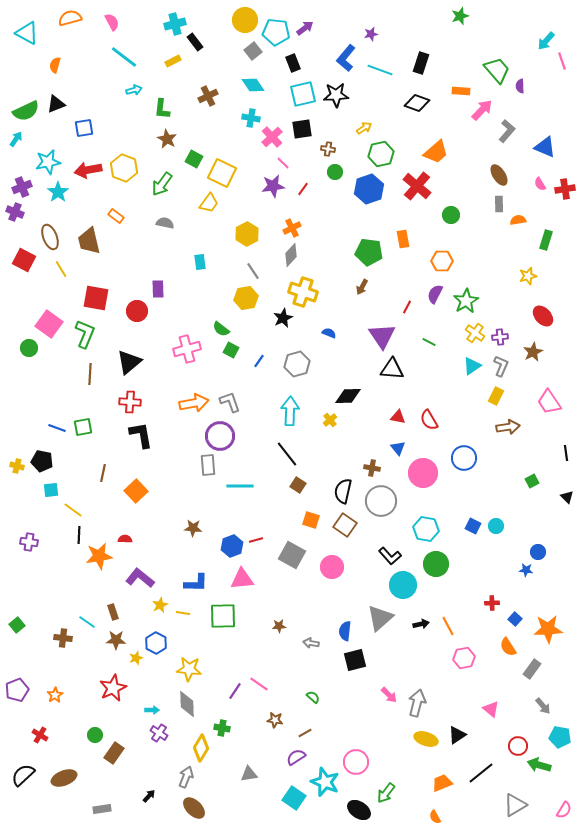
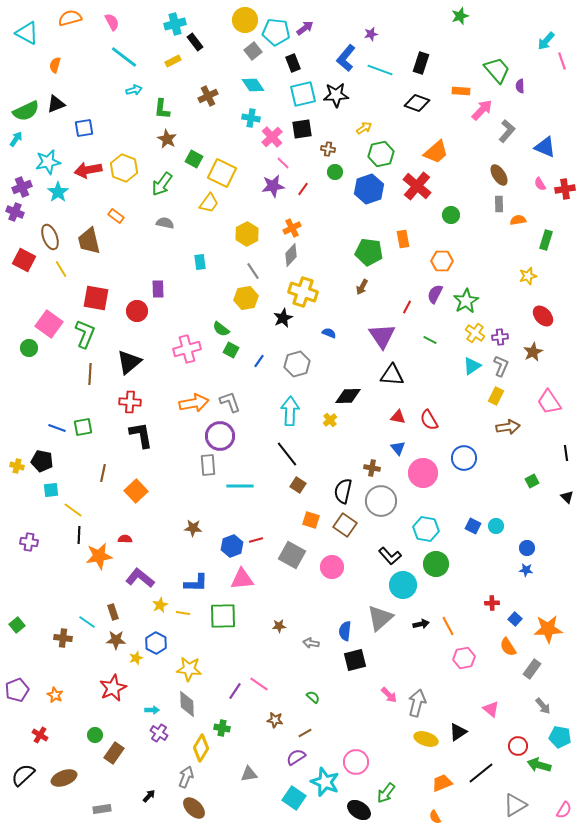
green line at (429, 342): moved 1 px right, 2 px up
black triangle at (392, 369): moved 6 px down
blue circle at (538, 552): moved 11 px left, 4 px up
orange star at (55, 695): rotated 14 degrees counterclockwise
black triangle at (457, 735): moved 1 px right, 3 px up
